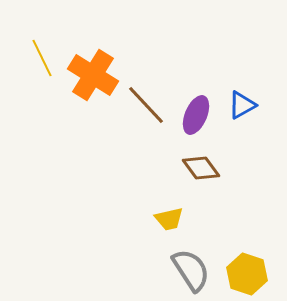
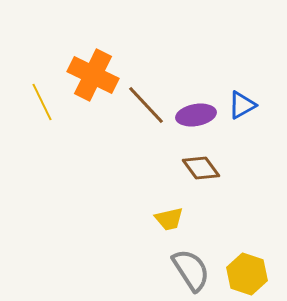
yellow line: moved 44 px down
orange cross: rotated 6 degrees counterclockwise
purple ellipse: rotated 57 degrees clockwise
